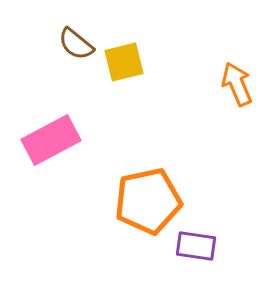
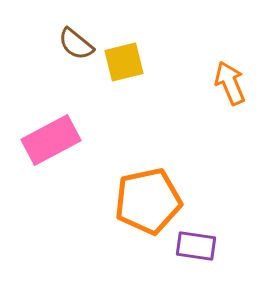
orange arrow: moved 7 px left, 1 px up
